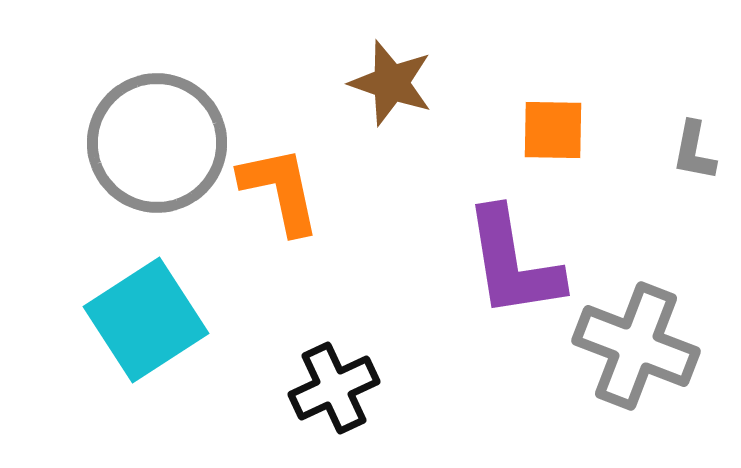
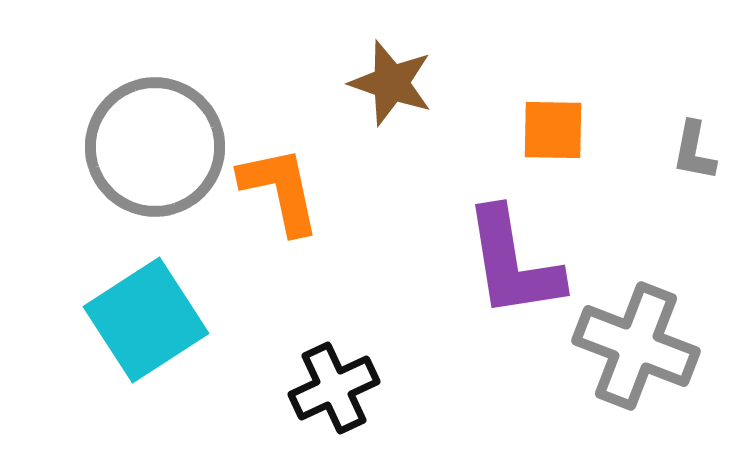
gray circle: moved 2 px left, 4 px down
